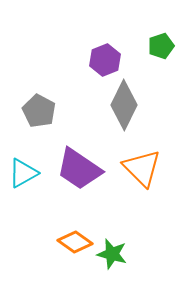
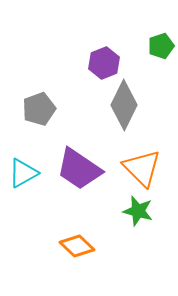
purple hexagon: moved 1 px left, 3 px down
gray pentagon: moved 2 px up; rotated 24 degrees clockwise
orange diamond: moved 2 px right, 4 px down; rotated 8 degrees clockwise
green star: moved 26 px right, 43 px up
